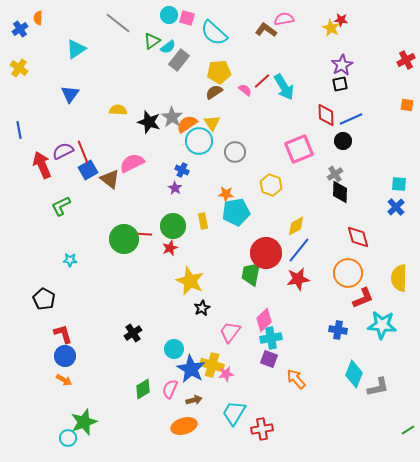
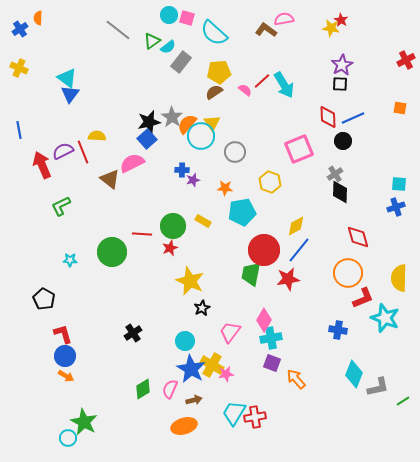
red star at (341, 20): rotated 24 degrees clockwise
gray line at (118, 23): moved 7 px down
yellow star at (331, 28): rotated 18 degrees counterclockwise
cyan triangle at (76, 49): moved 9 px left, 29 px down; rotated 50 degrees counterclockwise
gray rectangle at (179, 60): moved 2 px right, 2 px down
yellow cross at (19, 68): rotated 12 degrees counterclockwise
black square at (340, 84): rotated 14 degrees clockwise
cyan arrow at (284, 87): moved 2 px up
orange square at (407, 105): moved 7 px left, 3 px down
yellow semicircle at (118, 110): moved 21 px left, 26 px down
red diamond at (326, 115): moved 2 px right, 2 px down
blue line at (351, 119): moved 2 px right, 1 px up
black star at (149, 122): rotated 30 degrees counterclockwise
orange semicircle at (187, 124): rotated 15 degrees counterclockwise
cyan circle at (199, 141): moved 2 px right, 5 px up
blue square at (88, 170): moved 59 px right, 31 px up; rotated 12 degrees counterclockwise
blue cross at (182, 170): rotated 24 degrees counterclockwise
yellow hexagon at (271, 185): moved 1 px left, 3 px up
purple star at (175, 188): moved 18 px right, 8 px up; rotated 24 degrees clockwise
orange star at (226, 194): moved 1 px left, 6 px up
blue cross at (396, 207): rotated 24 degrees clockwise
cyan pentagon at (236, 212): moved 6 px right
yellow rectangle at (203, 221): rotated 49 degrees counterclockwise
green circle at (124, 239): moved 12 px left, 13 px down
red circle at (266, 253): moved 2 px left, 3 px up
red star at (298, 279): moved 10 px left
pink diamond at (264, 320): rotated 15 degrees counterclockwise
cyan star at (382, 325): moved 3 px right, 7 px up; rotated 16 degrees clockwise
cyan circle at (174, 349): moved 11 px right, 8 px up
purple square at (269, 359): moved 3 px right, 4 px down
yellow cross at (212, 365): rotated 15 degrees clockwise
orange arrow at (64, 380): moved 2 px right, 4 px up
green star at (84, 422): rotated 24 degrees counterclockwise
red cross at (262, 429): moved 7 px left, 12 px up
green line at (408, 430): moved 5 px left, 29 px up
